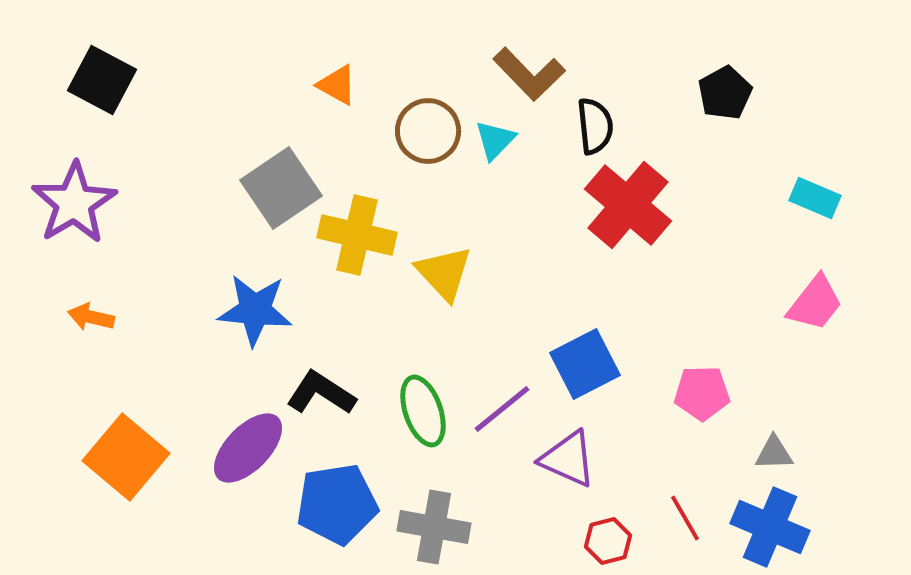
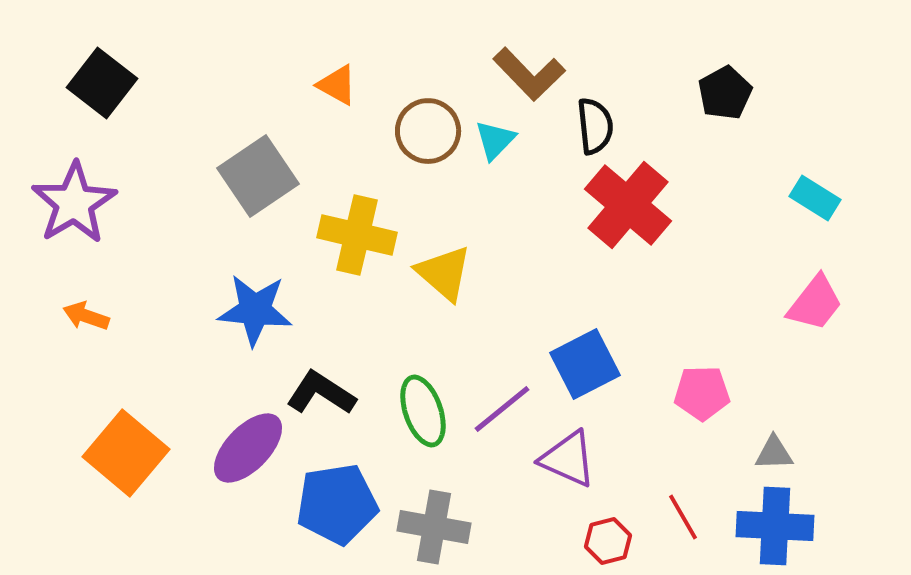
black square: moved 3 px down; rotated 10 degrees clockwise
gray square: moved 23 px left, 12 px up
cyan rectangle: rotated 9 degrees clockwise
yellow triangle: rotated 6 degrees counterclockwise
orange arrow: moved 5 px left, 1 px up; rotated 6 degrees clockwise
orange square: moved 4 px up
red line: moved 2 px left, 1 px up
blue cross: moved 5 px right, 1 px up; rotated 20 degrees counterclockwise
